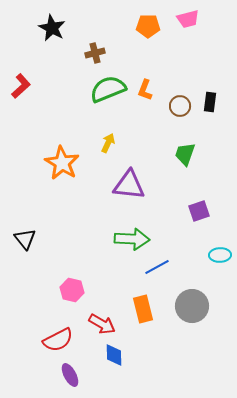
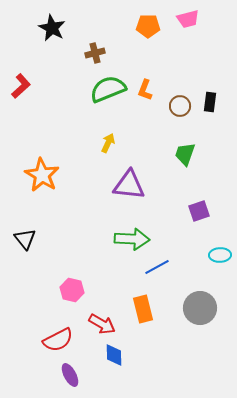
orange star: moved 20 px left, 12 px down
gray circle: moved 8 px right, 2 px down
